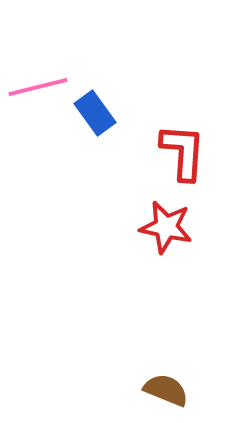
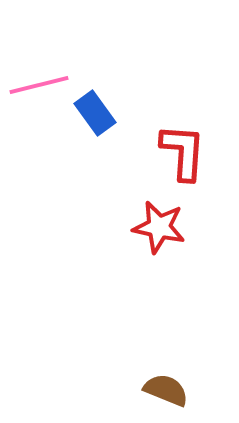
pink line: moved 1 px right, 2 px up
red star: moved 7 px left
